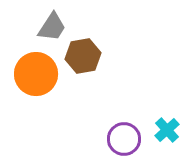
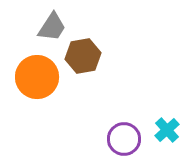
orange circle: moved 1 px right, 3 px down
